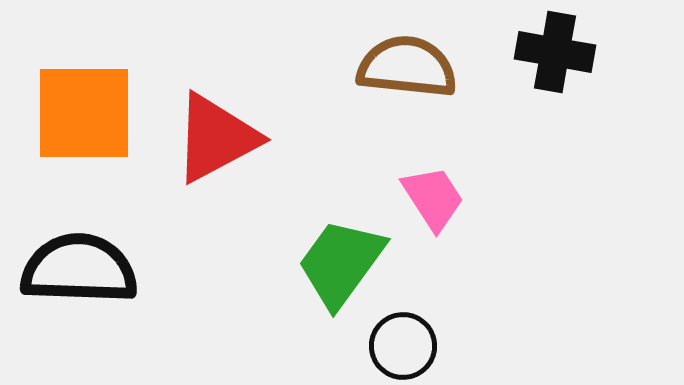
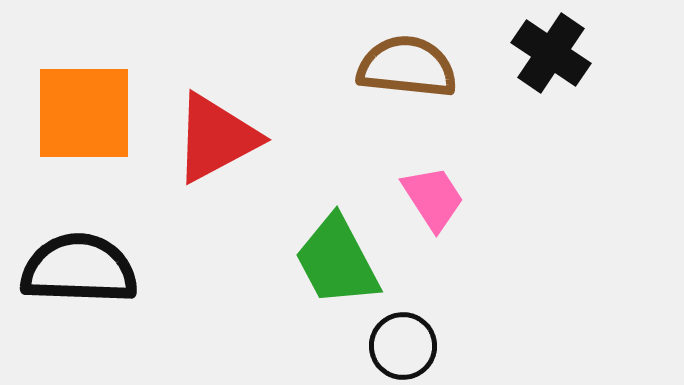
black cross: moved 4 px left, 1 px down; rotated 24 degrees clockwise
green trapezoid: moved 4 px left, 2 px up; rotated 64 degrees counterclockwise
